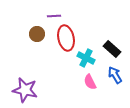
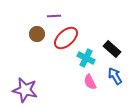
red ellipse: rotated 60 degrees clockwise
blue arrow: moved 1 px down
